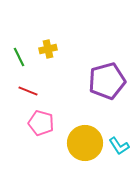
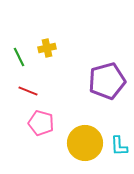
yellow cross: moved 1 px left, 1 px up
cyan L-shape: rotated 30 degrees clockwise
